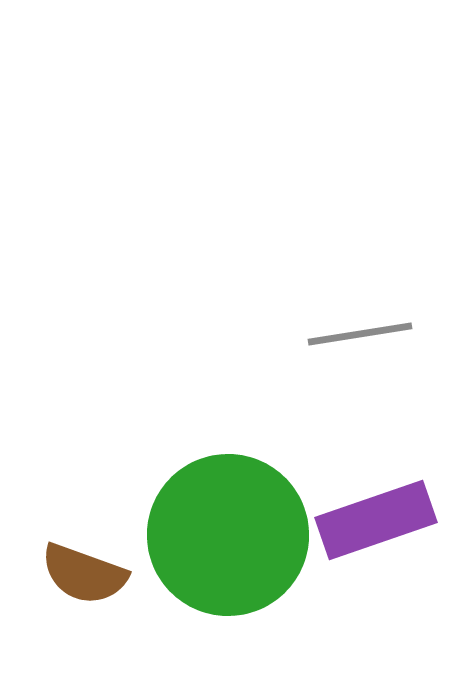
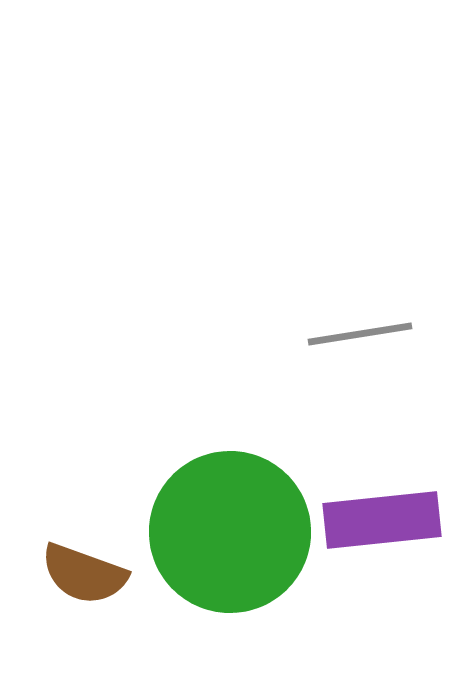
purple rectangle: moved 6 px right; rotated 13 degrees clockwise
green circle: moved 2 px right, 3 px up
